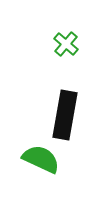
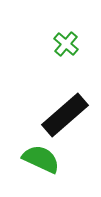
black rectangle: rotated 39 degrees clockwise
